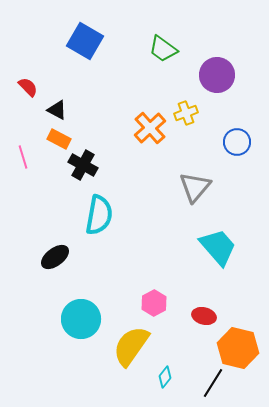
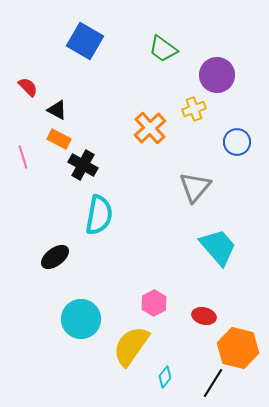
yellow cross: moved 8 px right, 4 px up
